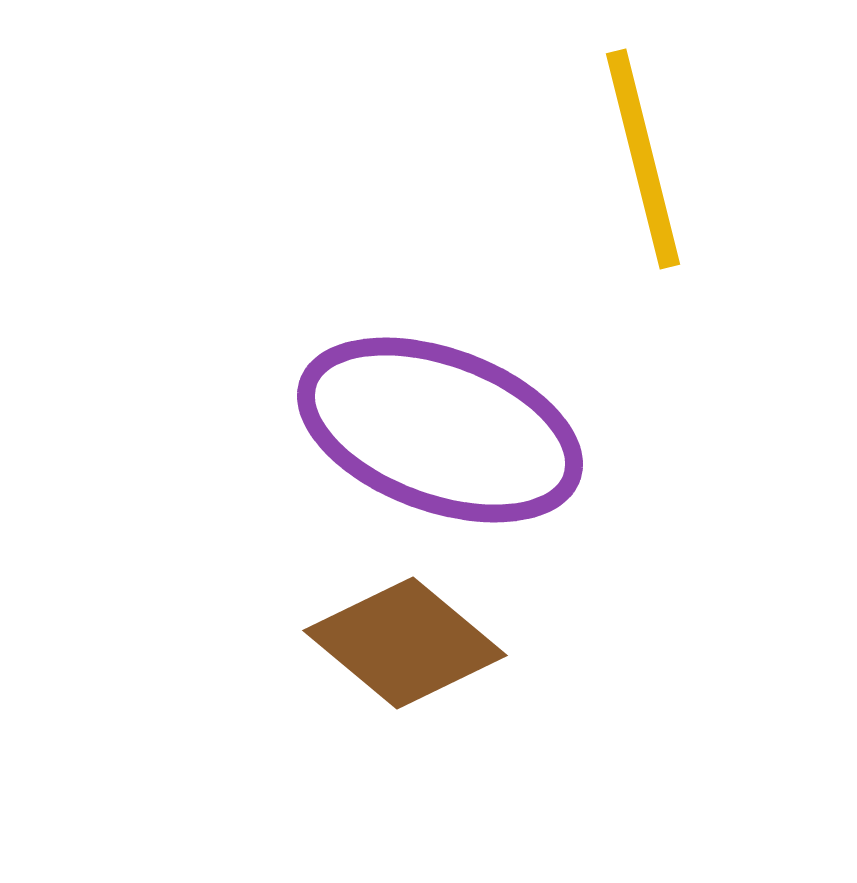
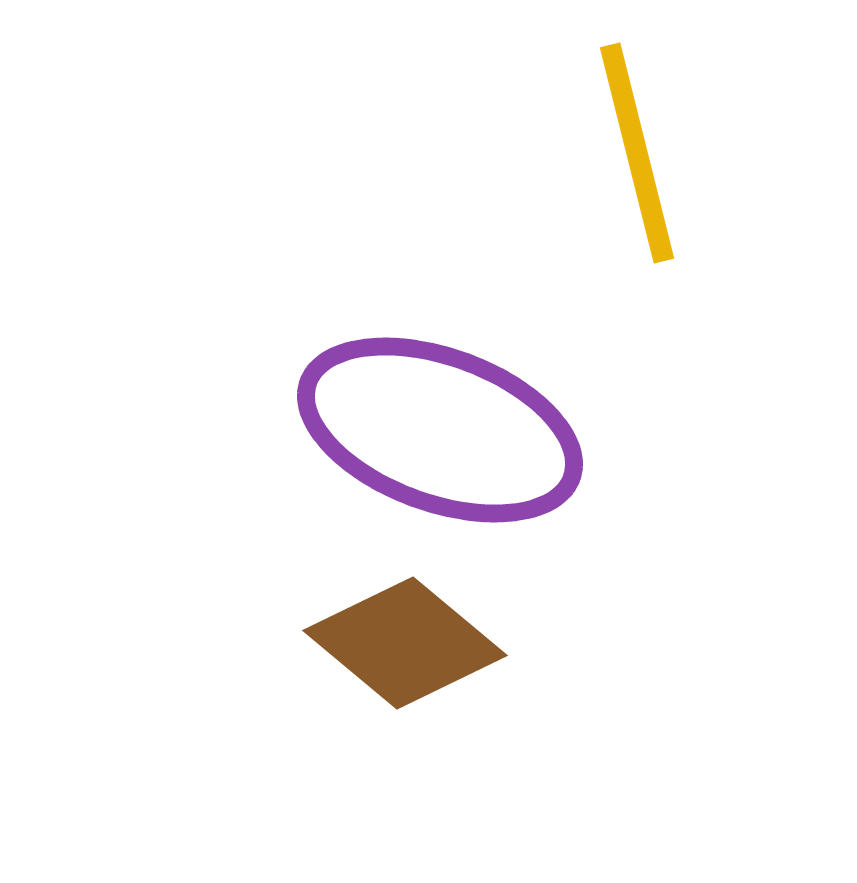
yellow line: moved 6 px left, 6 px up
